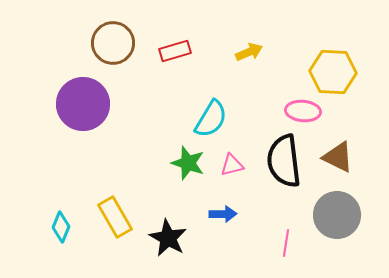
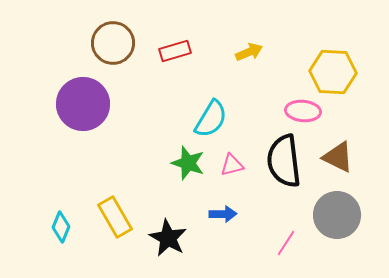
pink line: rotated 24 degrees clockwise
